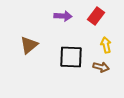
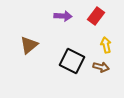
black square: moved 1 px right, 4 px down; rotated 25 degrees clockwise
